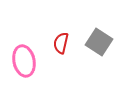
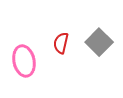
gray square: rotated 12 degrees clockwise
